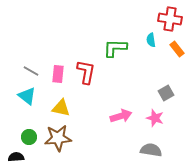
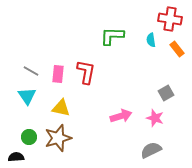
green L-shape: moved 3 px left, 12 px up
cyan triangle: rotated 18 degrees clockwise
brown star: rotated 12 degrees counterclockwise
gray semicircle: rotated 35 degrees counterclockwise
